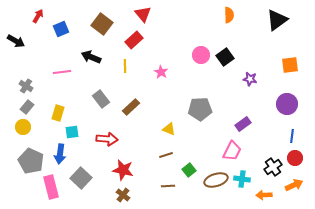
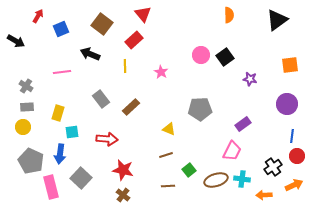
black arrow at (91, 57): moved 1 px left, 3 px up
gray rectangle at (27, 107): rotated 48 degrees clockwise
red circle at (295, 158): moved 2 px right, 2 px up
